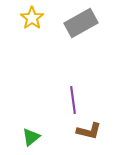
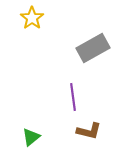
gray rectangle: moved 12 px right, 25 px down
purple line: moved 3 px up
